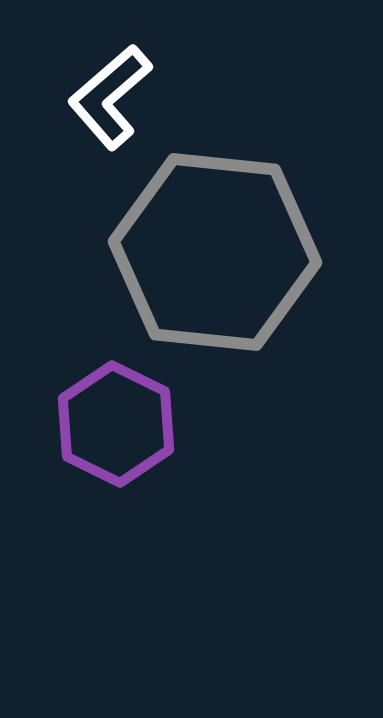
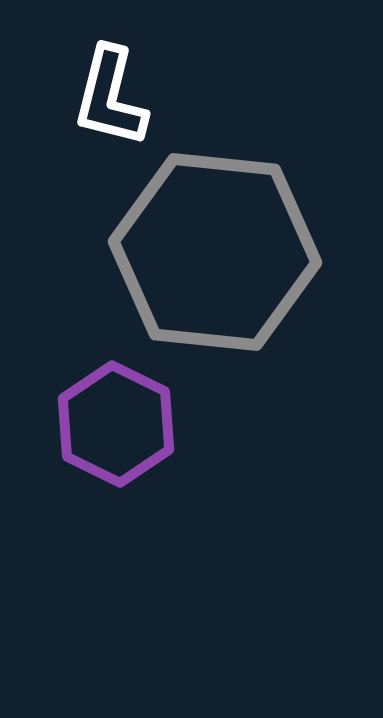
white L-shape: rotated 35 degrees counterclockwise
